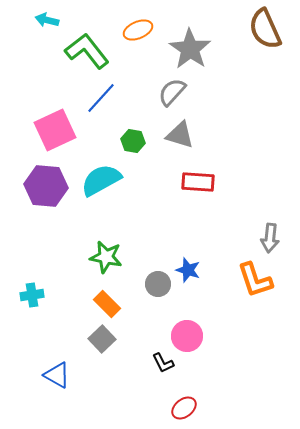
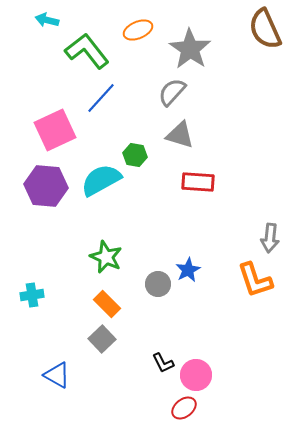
green hexagon: moved 2 px right, 14 px down
green star: rotated 12 degrees clockwise
blue star: rotated 25 degrees clockwise
pink circle: moved 9 px right, 39 px down
